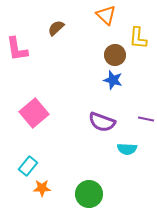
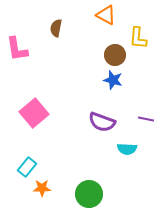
orange triangle: rotated 15 degrees counterclockwise
brown semicircle: rotated 36 degrees counterclockwise
cyan rectangle: moved 1 px left, 1 px down
